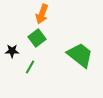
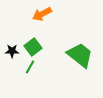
orange arrow: rotated 42 degrees clockwise
green square: moved 4 px left, 9 px down
